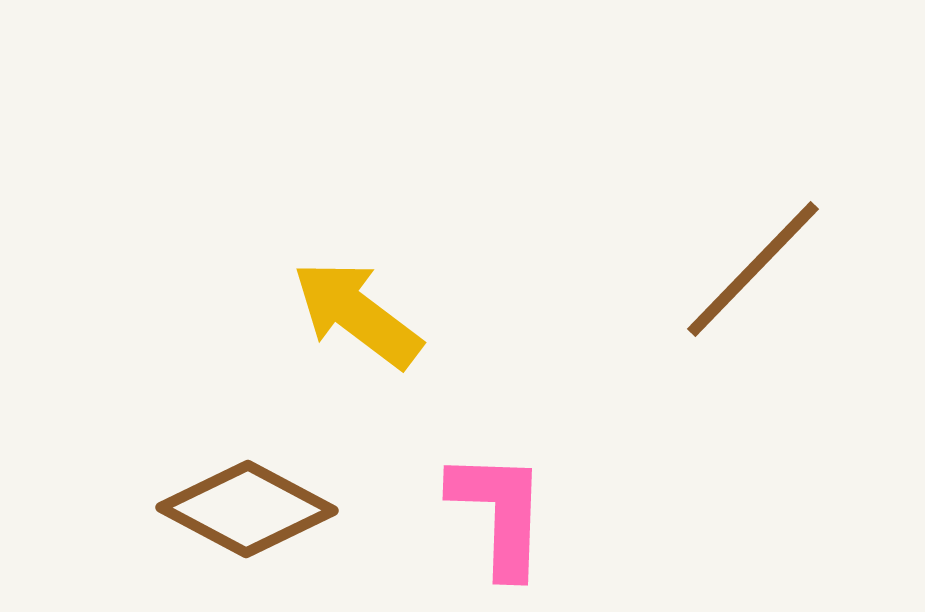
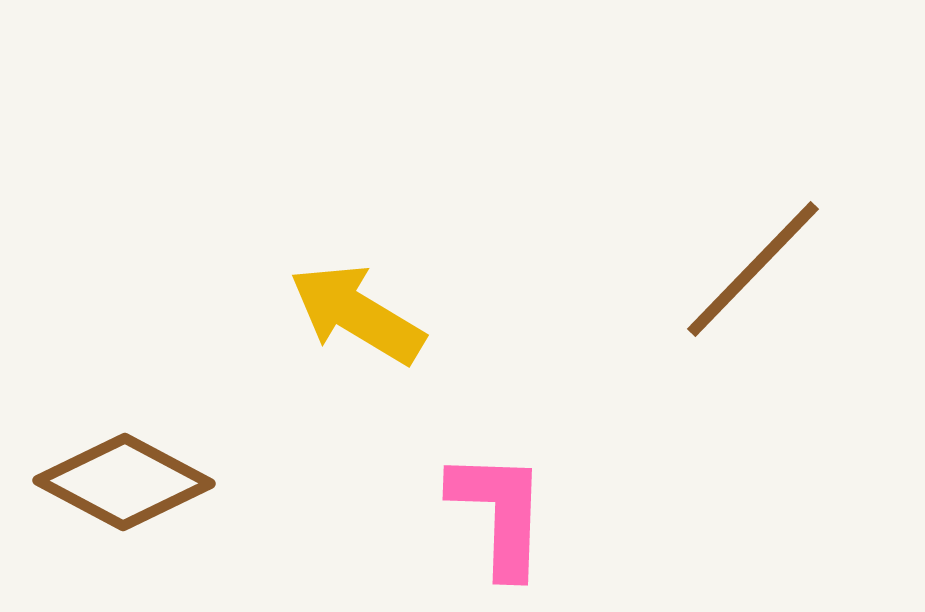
yellow arrow: rotated 6 degrees counterclockwise
brown diamond: moved 123 px left, 27 px up
